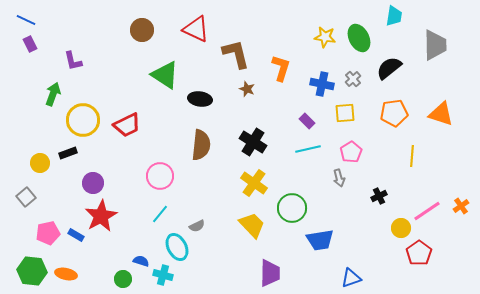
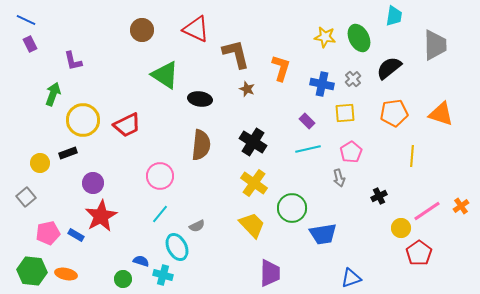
blue trapezoid at (320, 240): moved 3 px right, 6 px up
